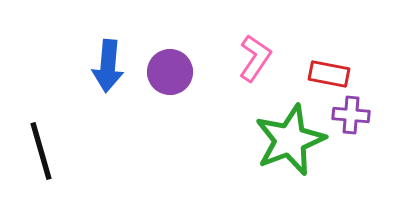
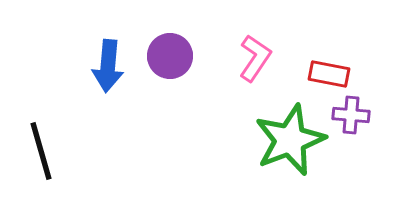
purple circle: moved 16 px up
